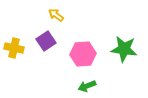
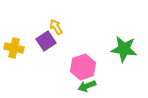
yellow arrow: moved 12 px down; rotated 21 degrees clockwise
pink hexagon: moved 13 px down; rotated 15 degrees counterclockwise
